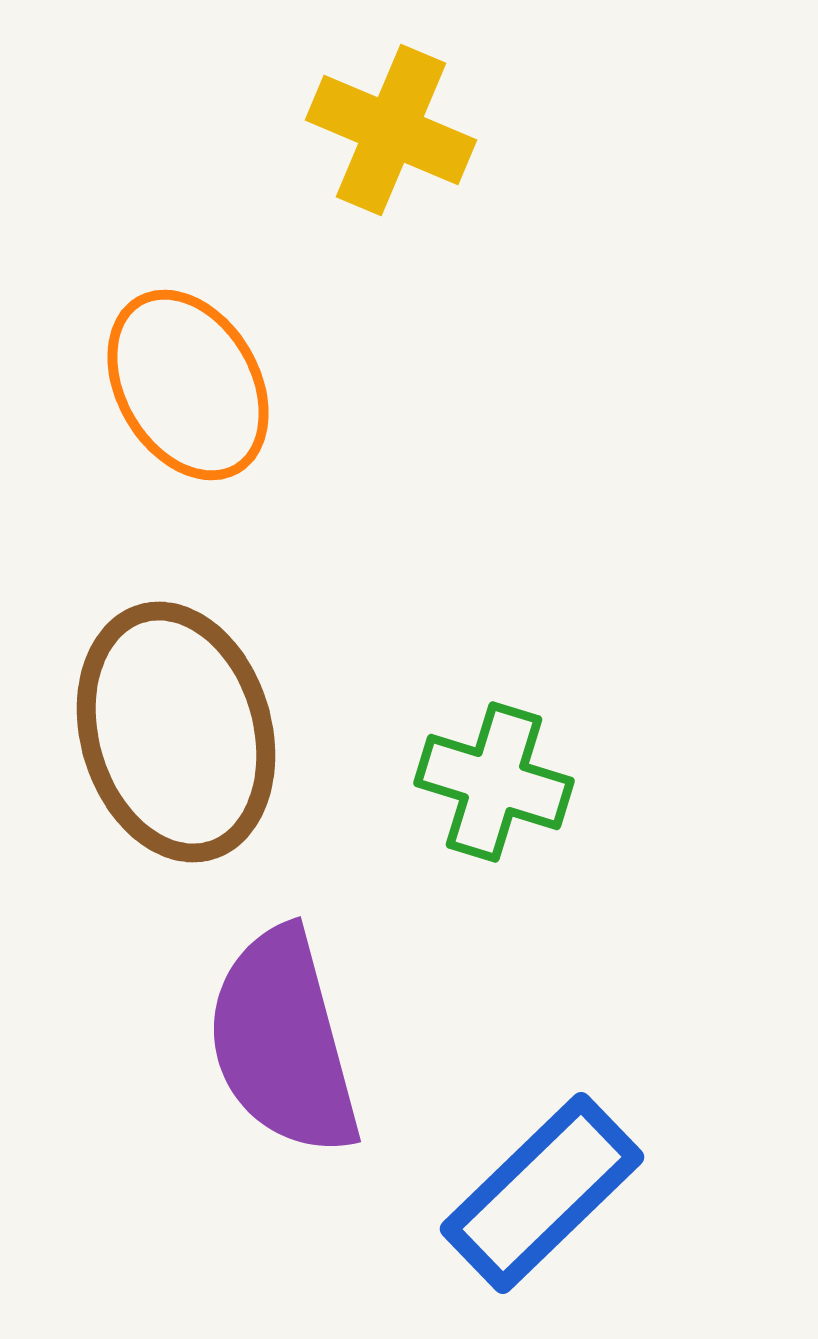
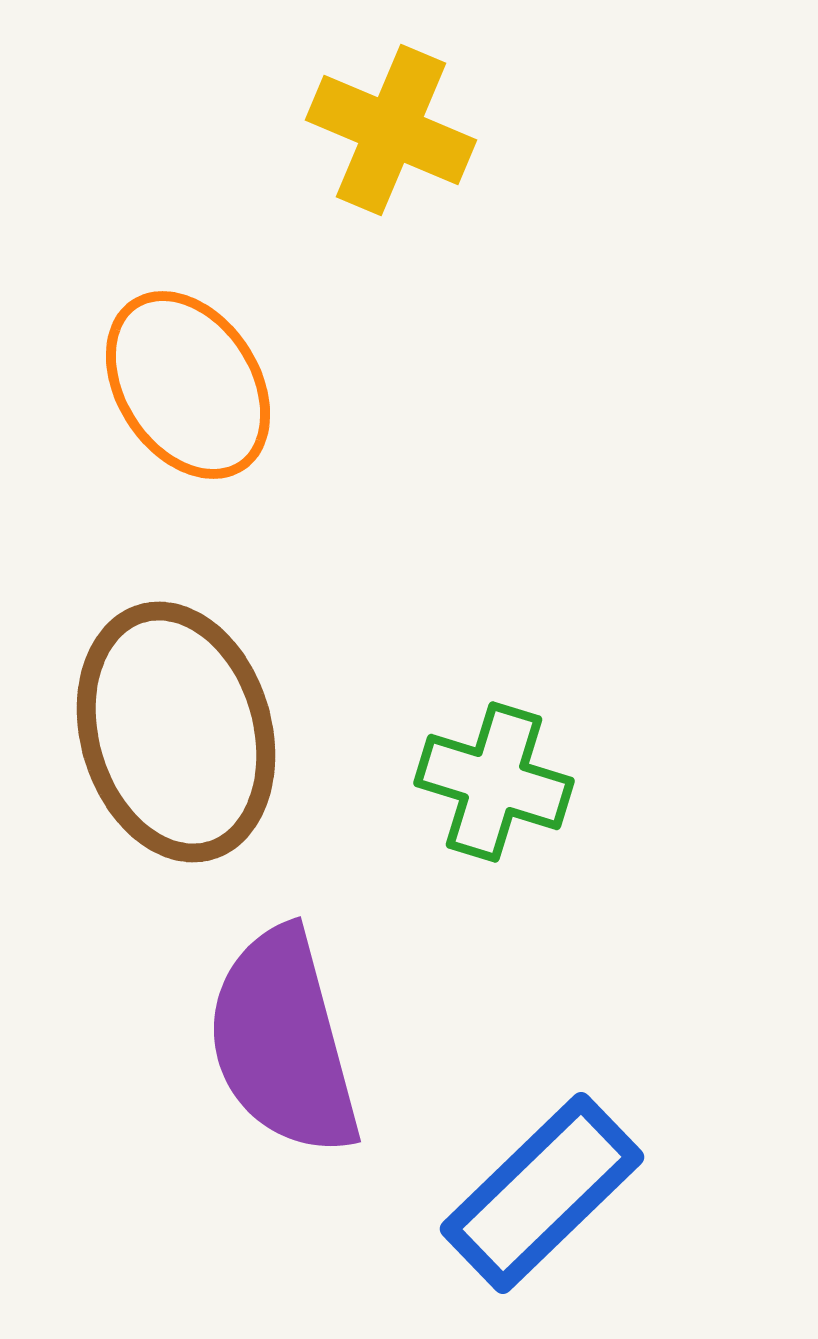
orange ellipse: rotated 3 degrees counterclockwise
